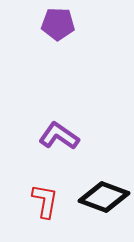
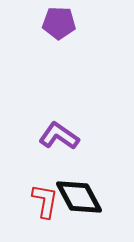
purple pentagon: moved 1 px right, 1 px up
black diamond: moved 25 px left; rotated 42 degrees clockwise
